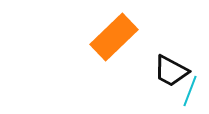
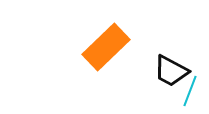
orange rectangle: moved 8 px left, 10 px down
